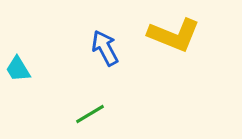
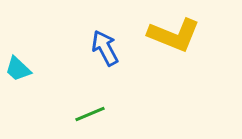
cyan trapezoid: rotated 16 degrees counterclockwise
green line: rotated 8 degrees clockwise
